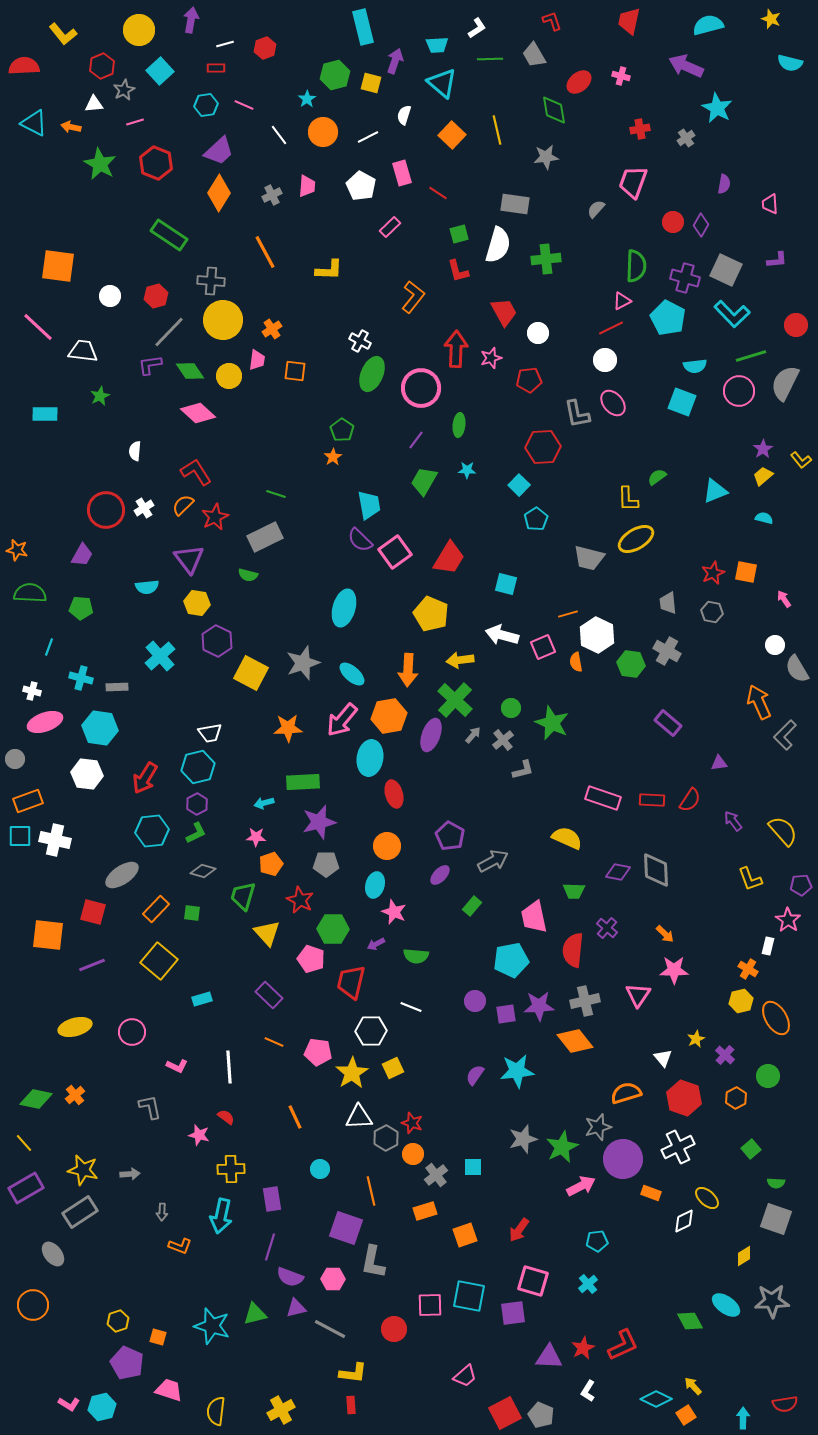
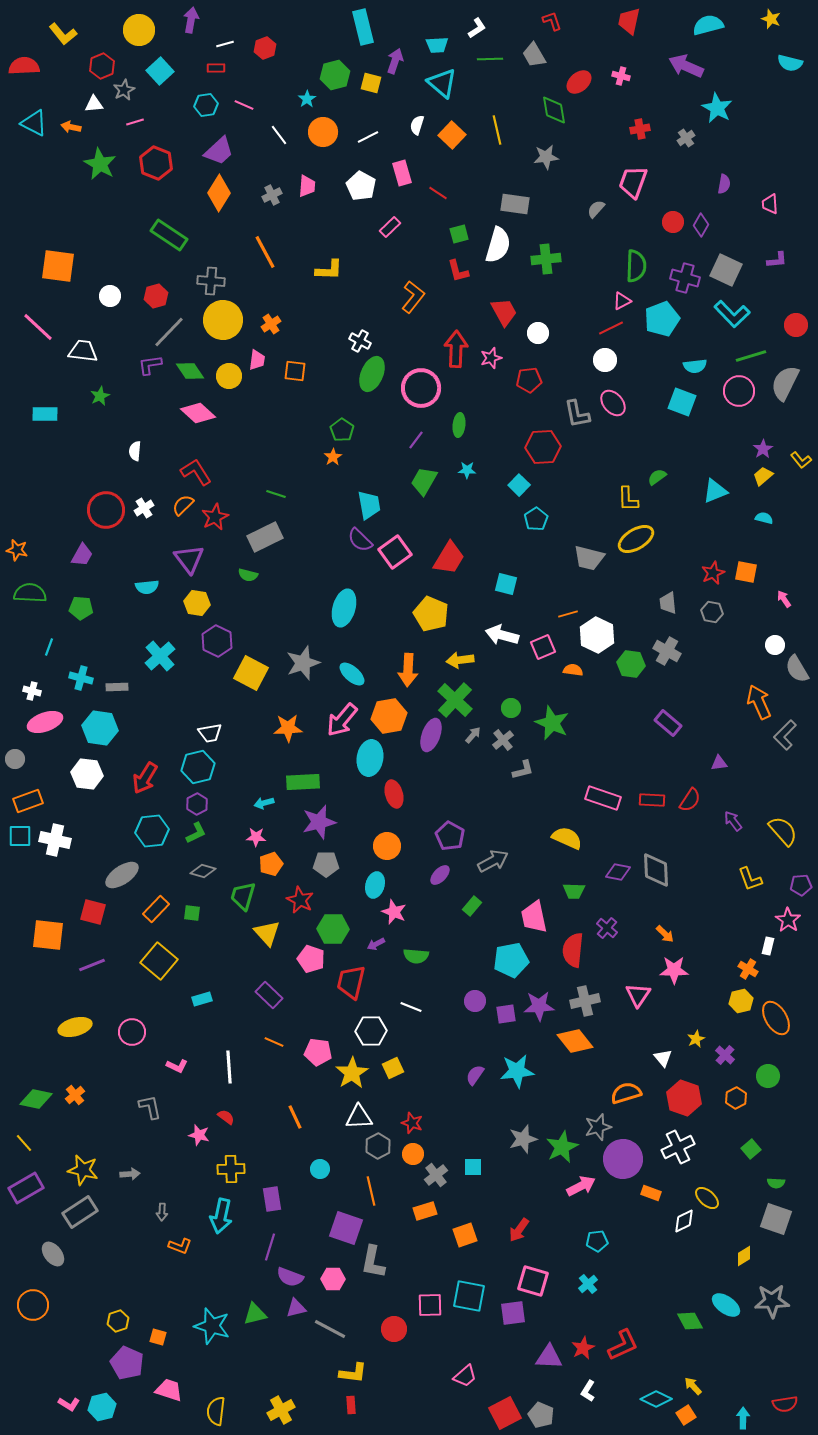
white semicircle at (404, 115): moved 13 px right, 10 px down
cyan pentagon at (668, 318): moved 6 px left, 1 px down; rotated 24 degrees clockwise
orange cross at (272, 329): moved 1 px left, 5 px up
orange semicircle at (576, 662): moved 3 px left, 8 px down; rotated 108 degrees clockwise
gray hexagon at (386, 1138): moved 8 px left, 8 px down
